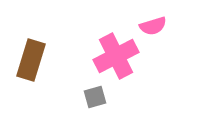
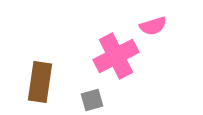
brown rectangle: moved 9 px right, 22 px down; rotated 9 degrees counterclockwise
gray square: moved 3 px left, 3 px down
